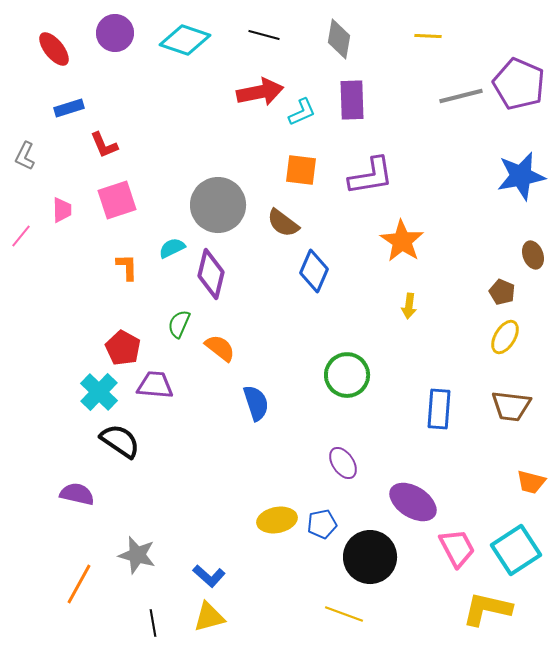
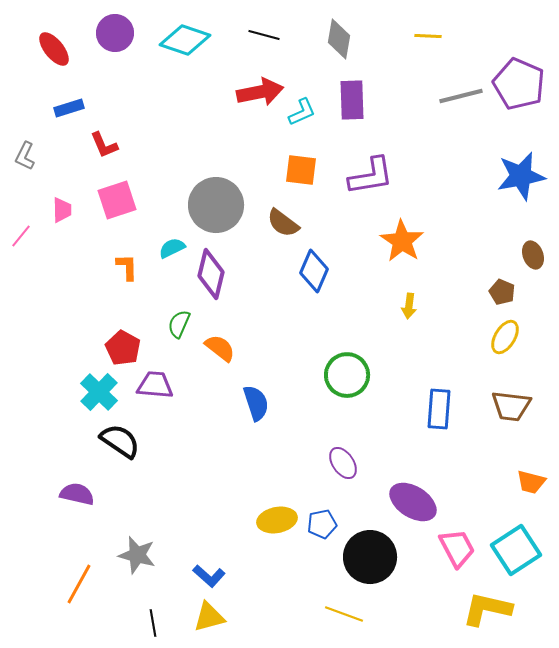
gray circle at (218, 205): moved 2 px left
